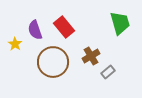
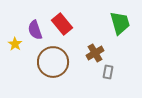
red rectangle: moved 2 px left, 3 px up
brown cross: moved 4 px right, 3 px up
gray rectangle: rotated 40 degrees counterclockwise
